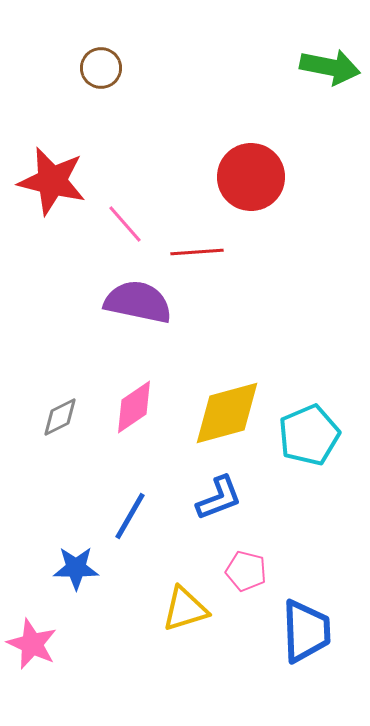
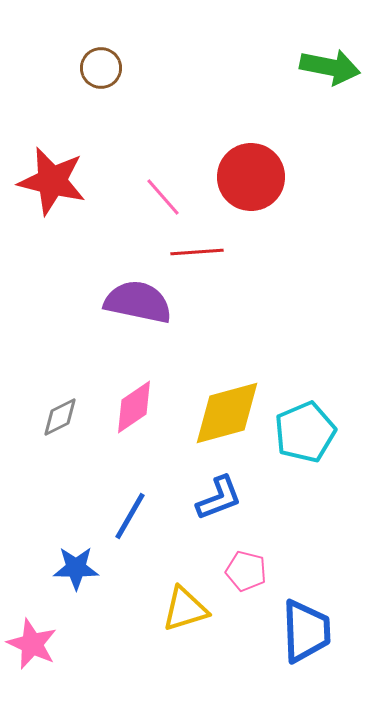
pink line: moved 38 px right, 27 px up
cyan pentagon: moved 4 px left, 3 px up
